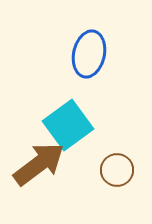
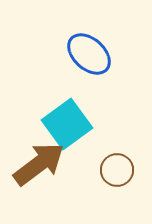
blue ellipse: rotated 60 degrees counterclockwise
cyan square: moved 1 px left, 1 px up
